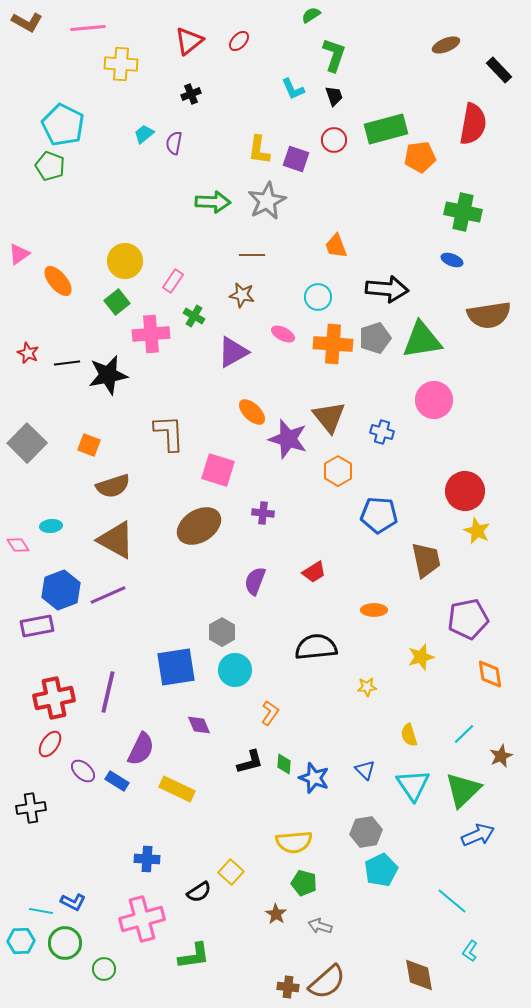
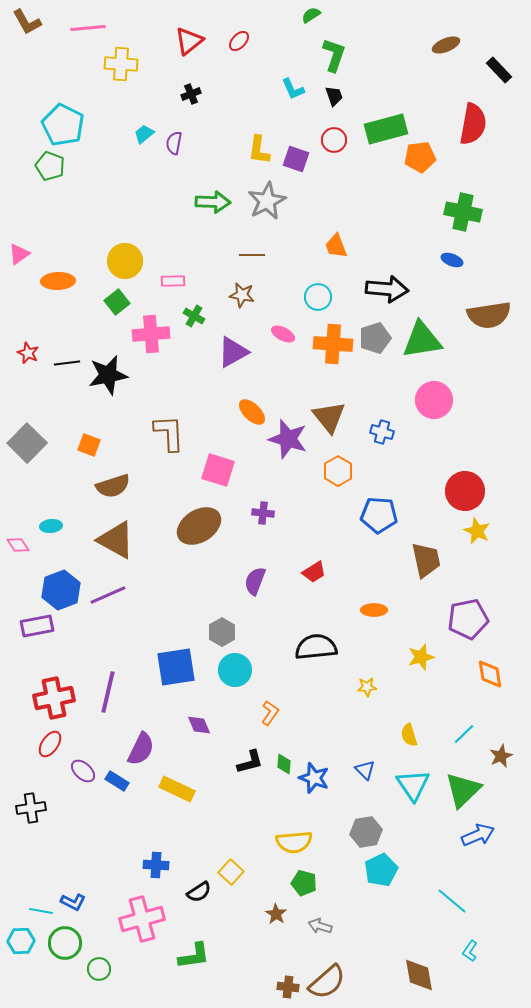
brown L-shape at (27, 22): rotated 32 degrees clockwise
orange ellipse at (58, 281): rotated 52 degrees counterclockwise
pink rectangle at (173, 281): rotated 55 degrees clockwise
blue cross at (147, 859): moved 9 px right, 6 px down
green circle at (104, 969): moved 5 px left
